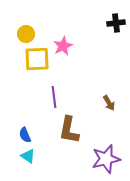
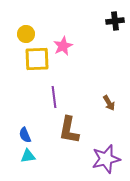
black cross: moved 1 px left, 2 px up
cyan triangle: rotated 42 degrees counterclockwise
